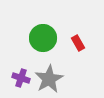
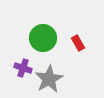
purple cross: moved 2 px right, 10 px up
